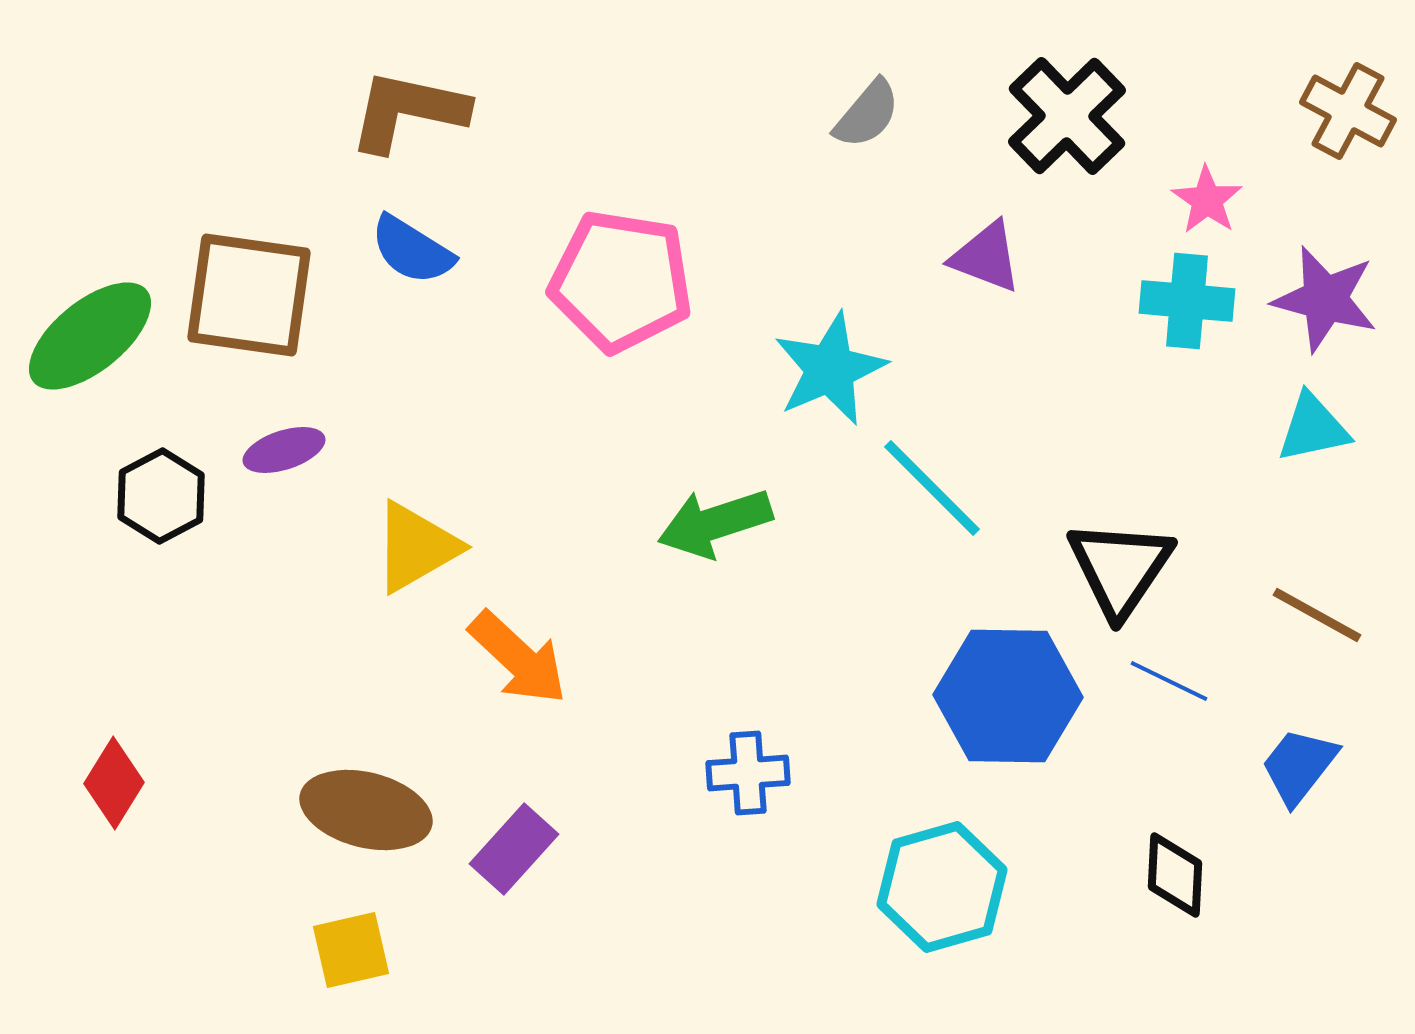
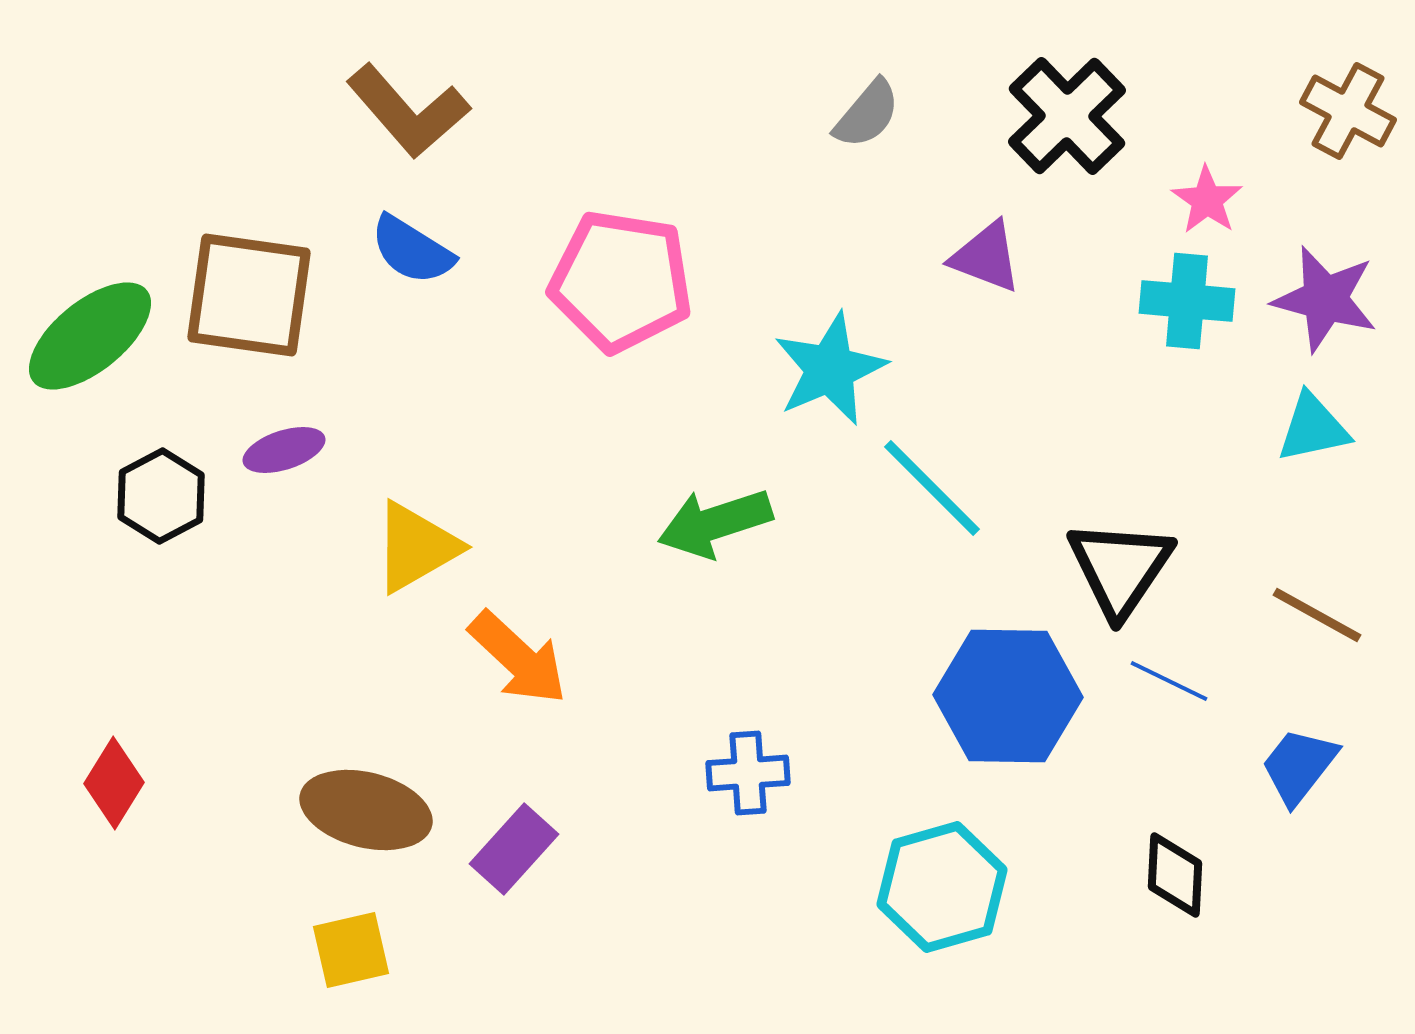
brown L-shape: rotated 143 degrees counterclockwise
